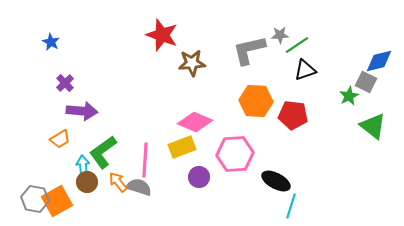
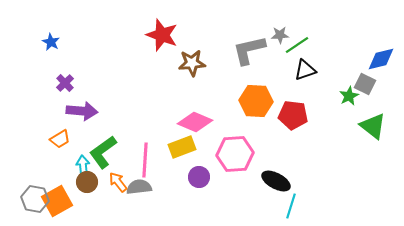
blue diamond: moved 2 px right, 2 px up
gray square: moved 1 px left, 2 px down
gray semicircle: rotated 25 degrees counterclockwise
